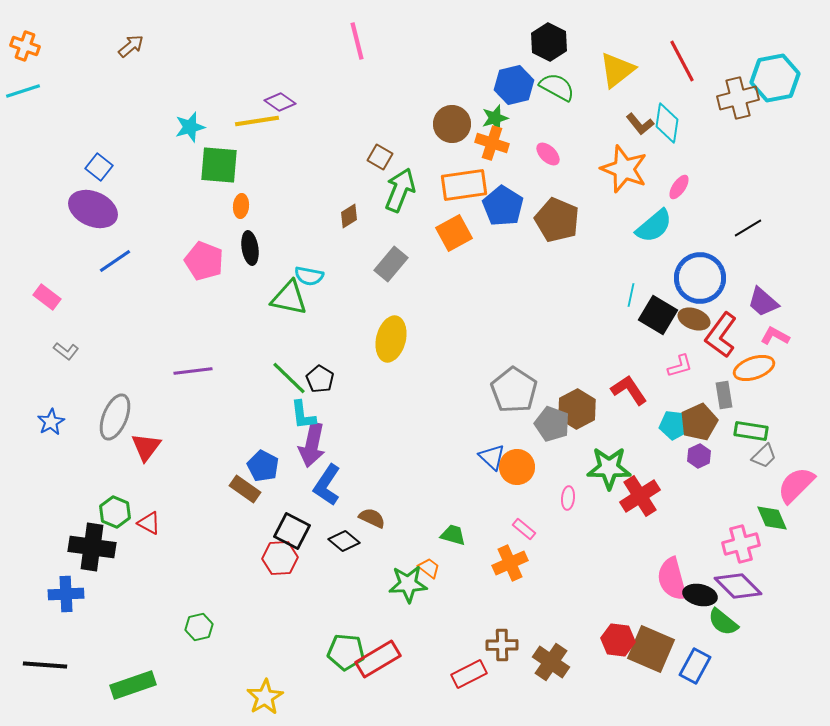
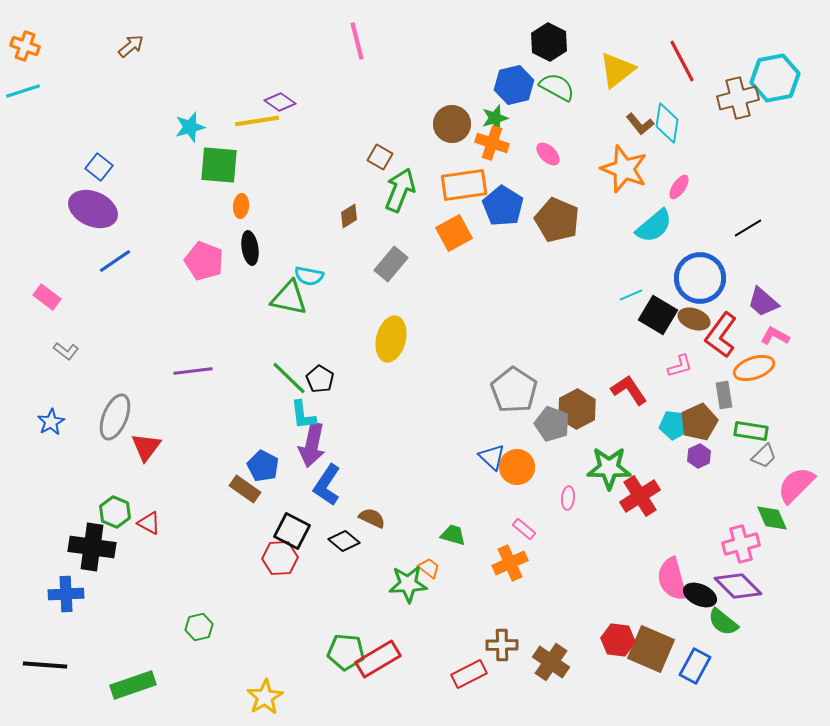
cyan line at (631, 295): rotated 55 degrees clockwise
black ellipse at (700, 595): rotated 12 degrees clockwise
